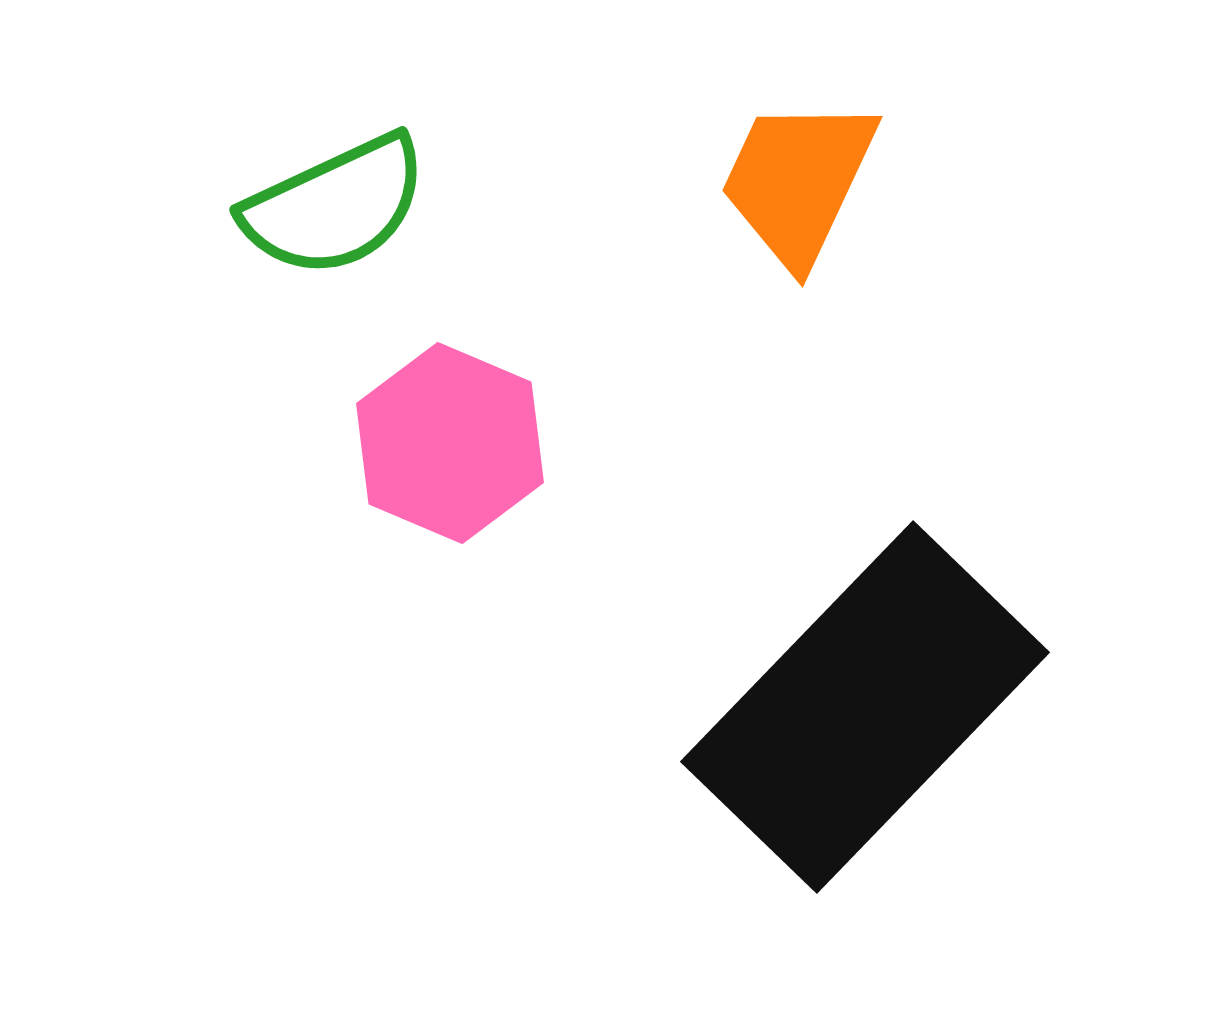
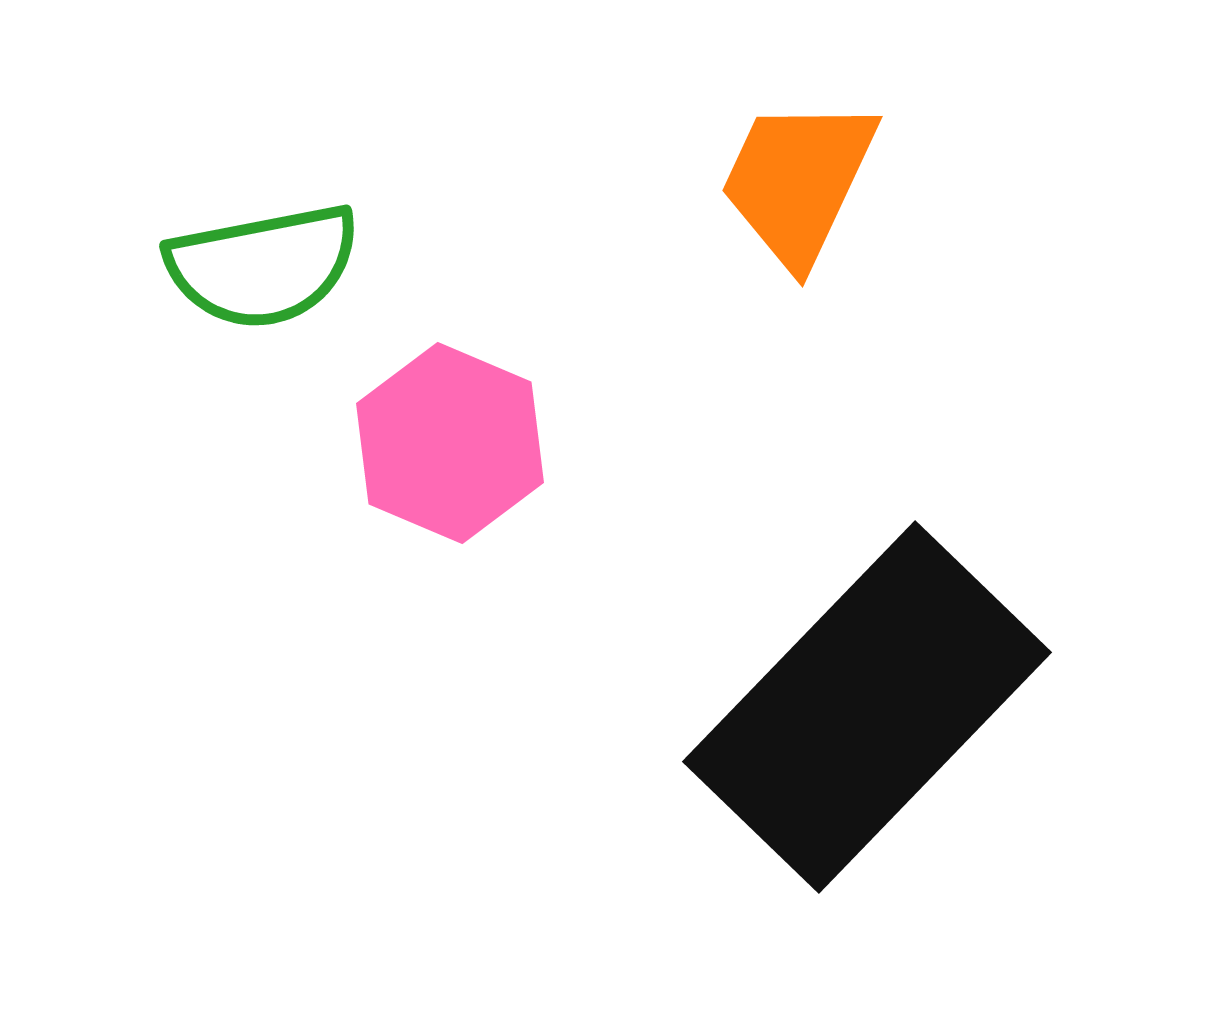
green semicircle: moved 72 px left, 60 px down; rotated 14 degrees clockwise
black rectangle: moved 2 px right
